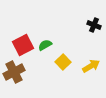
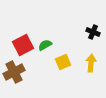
black cross: moved 1 px left, 7 px down
yellow square: rotated 21 degrees clockwise
yellow arrow: moved 3 px up; rotated 54 degrees counterclockwise
